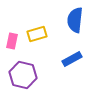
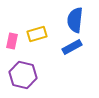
blue rectangle: moved 12 px up
